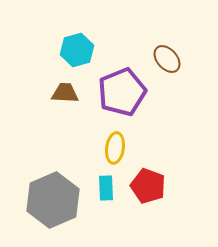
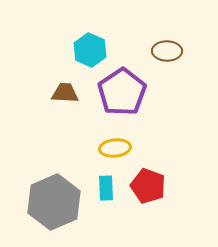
cyan hexagon: moved 13 px right; rotated 20 degrees counterclockwise
brown ellipse: moved 8 px up; rotated 48 degrees counterclockwise
purple pentagon: rotated 12 degrees counterclockwise
yellow ellipse: rotated 76 degrees clockwise
gray hexagon: moved 1 px right, 2 px down
